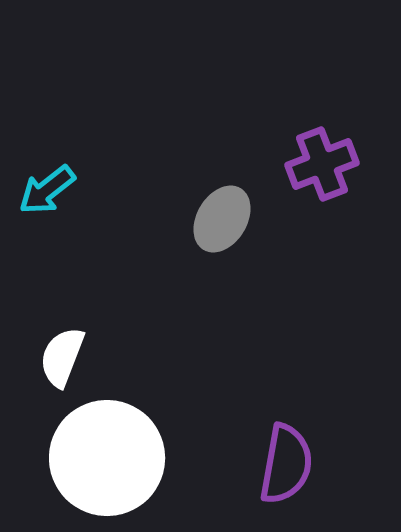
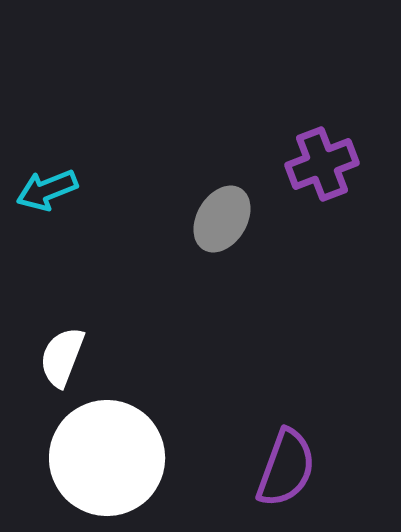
cyan arrow: rotated 16 degrees clockwise
purple semicircle: moved 4 px down; rotated 10 degrees clockwise
